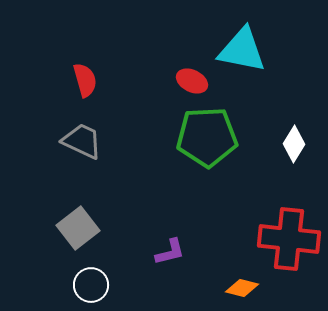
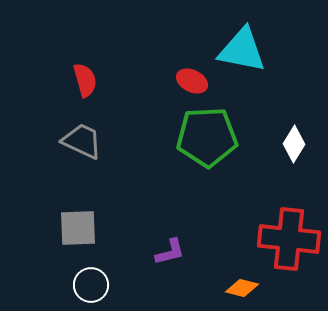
gray square: rotated 36 degrees clockwise
